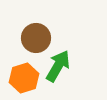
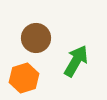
green arrow: moved 18 px right, 5 px up
